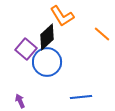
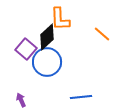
orange L-shape: moved 2 px left, 3 px down; rotated 30 degrees clockwise
purple arrow: moved 1 px right, 1 px up
